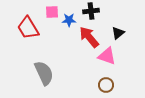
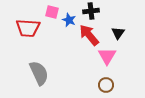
pink square: rotated 16 degrees clockwise
blue star: rotated 24 degrees clockwise
red trapezoid: rotated 55 degrees counterclockwise
black triangle: rotated 16 degrees counterclockwise
red arrow: moved 2 px up
pink triangle: rotated 42 degrees clockwise
gray semicircle: moved 5 px left
